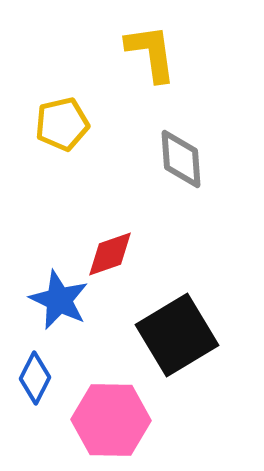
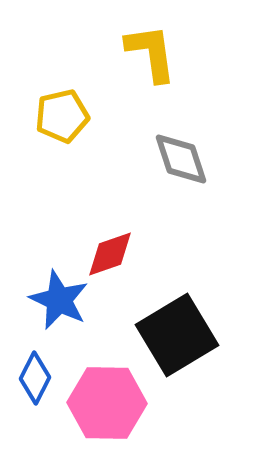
yellow pentagon: moved 8 px up
gray diamond: rotated 14 degrees counterclockwise
pink hexagon: moved 4 px left, 17 px up
